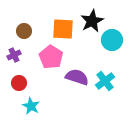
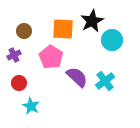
purple semicircle: rotated 25 degrees clockwise
